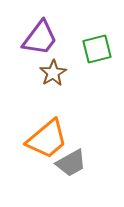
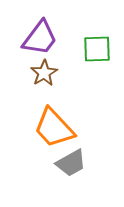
green square: rotated 12 degrees clockwise
brown star: moved 9 px left
orange trapezoid: moved 7 px right, 11 px up; rotated 87 degrees clockwise
